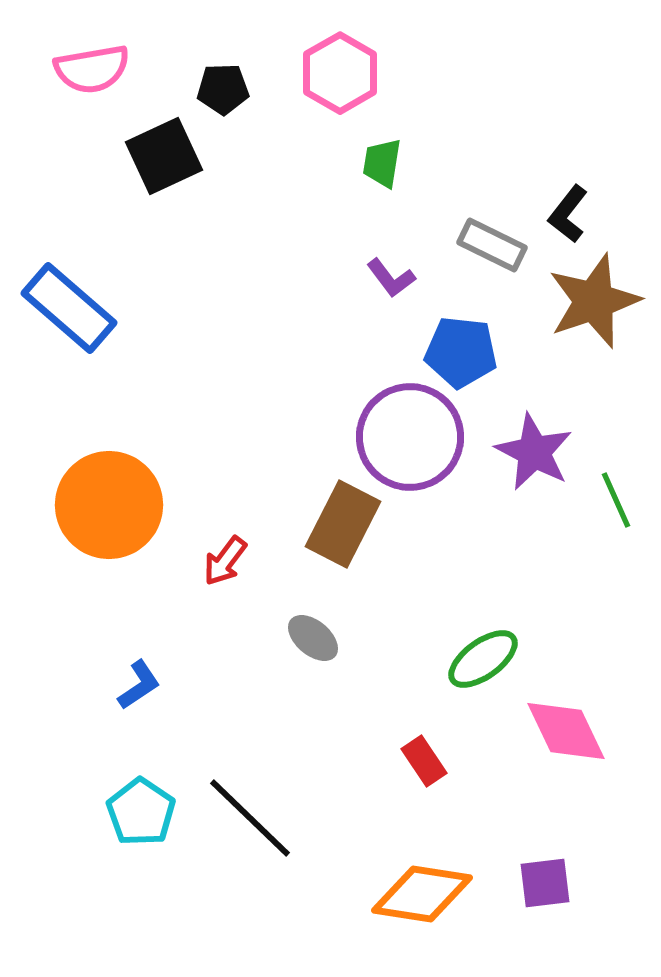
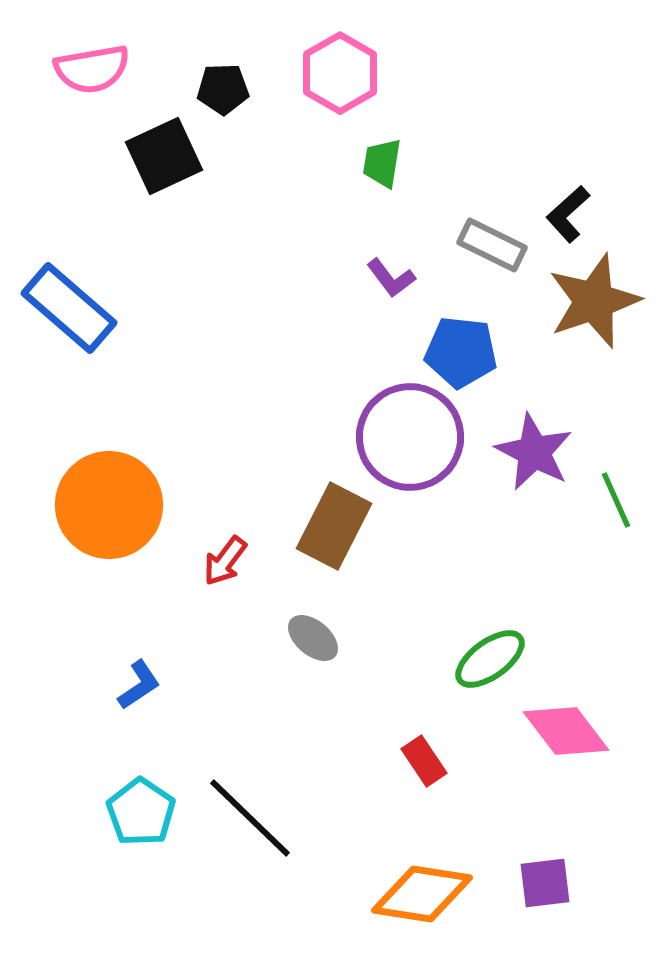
black L-shape: rotated 10 degrees clockwise
brown rectangle: moved 9 px left, 2 px down
green ellipse: moved 7 px right
pink diamond: rotated 12 degrees counterclockwise
